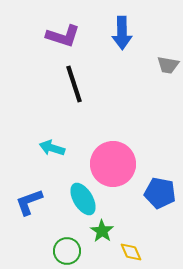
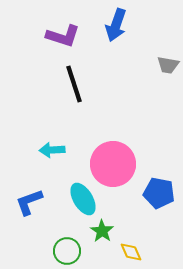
blue arrow: moved 6 px left, 8 px up; rotated 20 degrees clockwise
cyan arrow: moved 2 px down; rotated 20 degrees counterclockwise
blue pentagon: moved 1 px left
